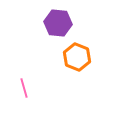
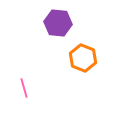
orange hexagon: moved 6 px right, 1 px down
